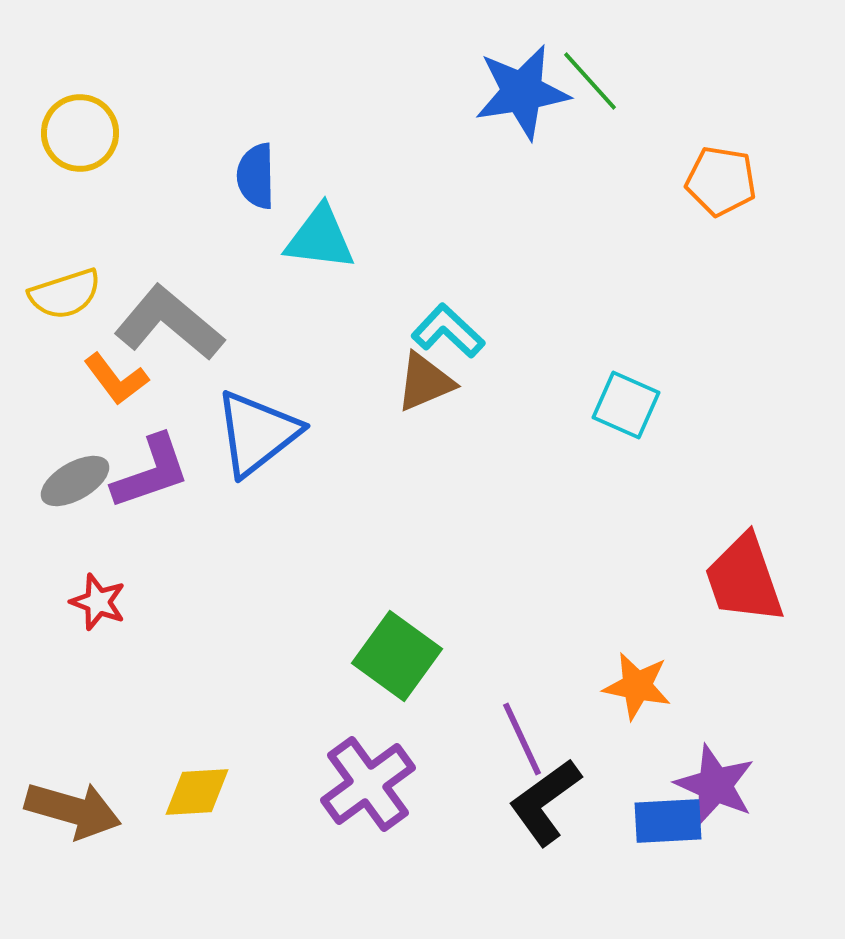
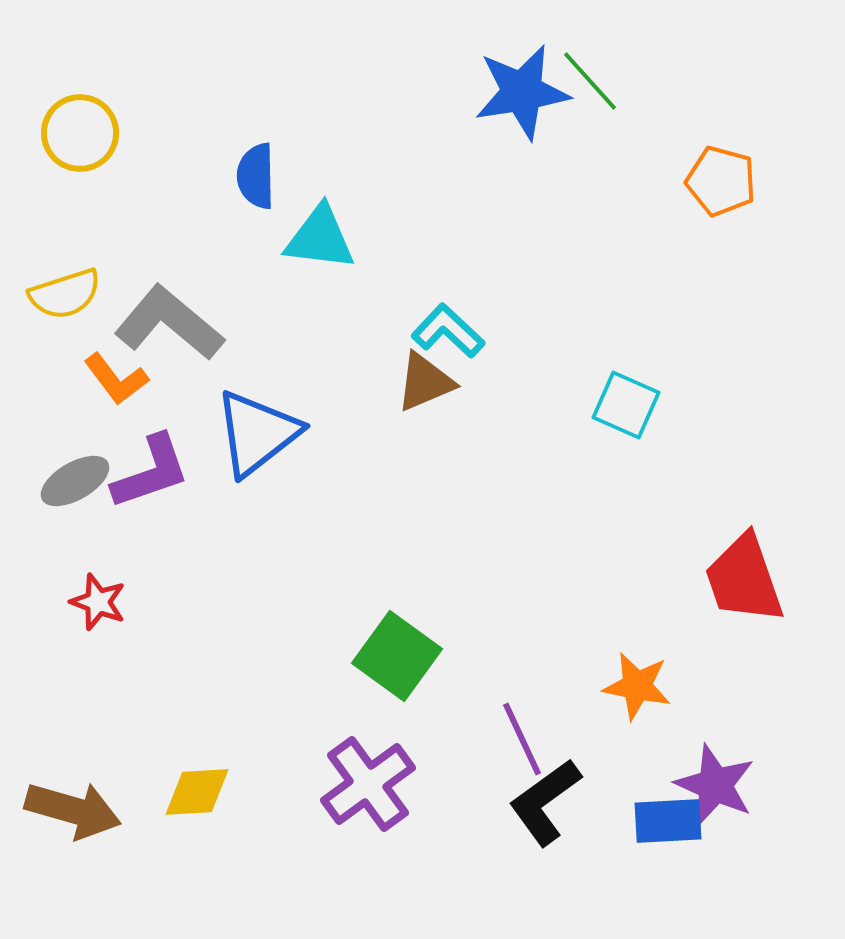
orange pentagon: rotated 6 degrees clockwise
